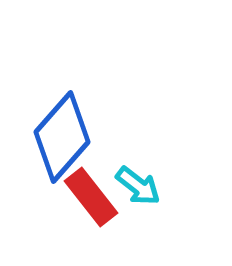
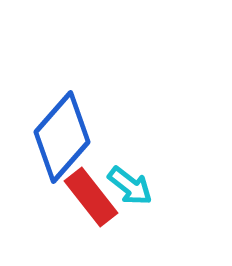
cyan arrow: moved 8 px left
